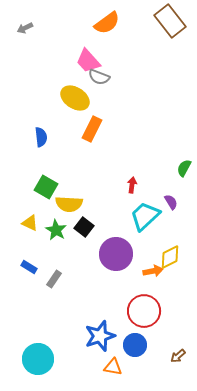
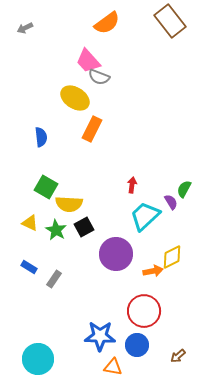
green semicircle: moved 21 px down
black square: rotated 24 degrees clockwise
yellow diamond: moved 2 px right
blue star: rotated 20 degrees clockwise
blue circle: moved 2 px right
